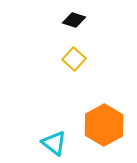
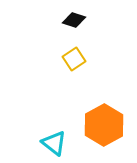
yellow square: rotated 15 degrees clockwise
